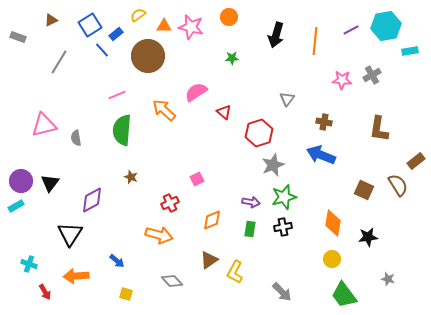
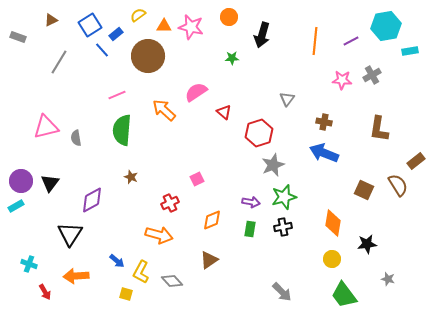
purple line at (351, 30): moved 11 px down
black arrow at (276, 35): moved 14 px left
pink triangle at (44, 125): moved 2 px right, 2 px down
blue arrow at (321, 155): moved 3 px right, 2 px up
black star at (368, 237): moved 1 px left, 7 px down
yellow L-shape at (235, 272): moved 94 px left
